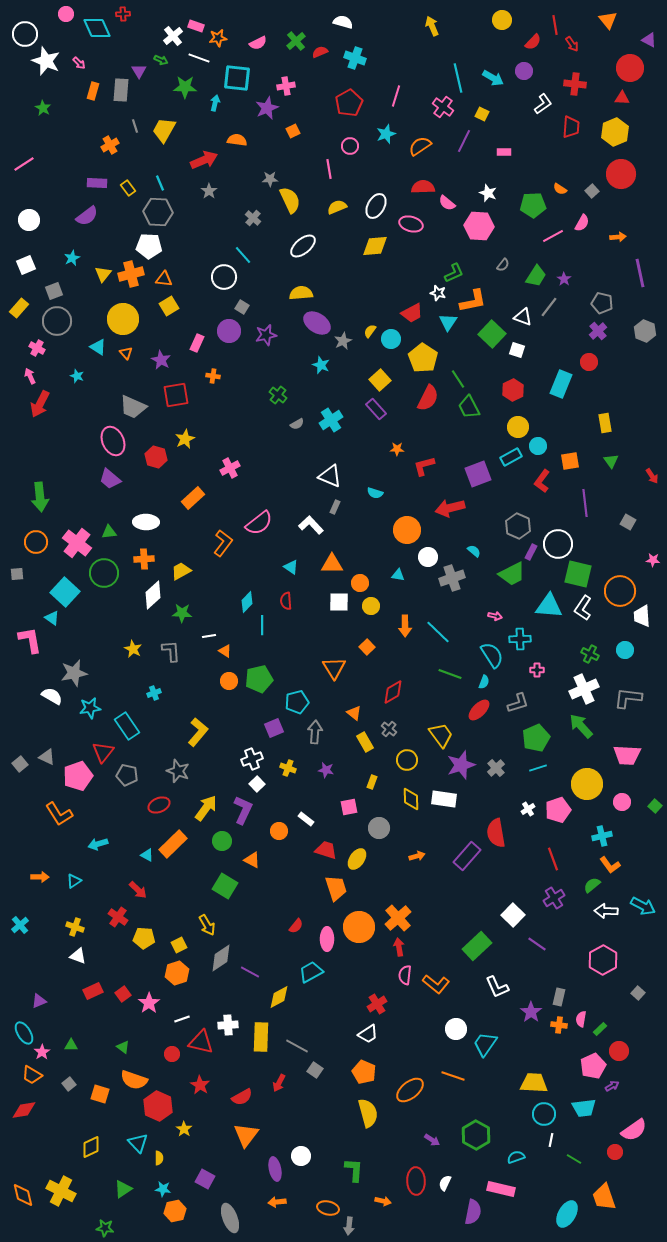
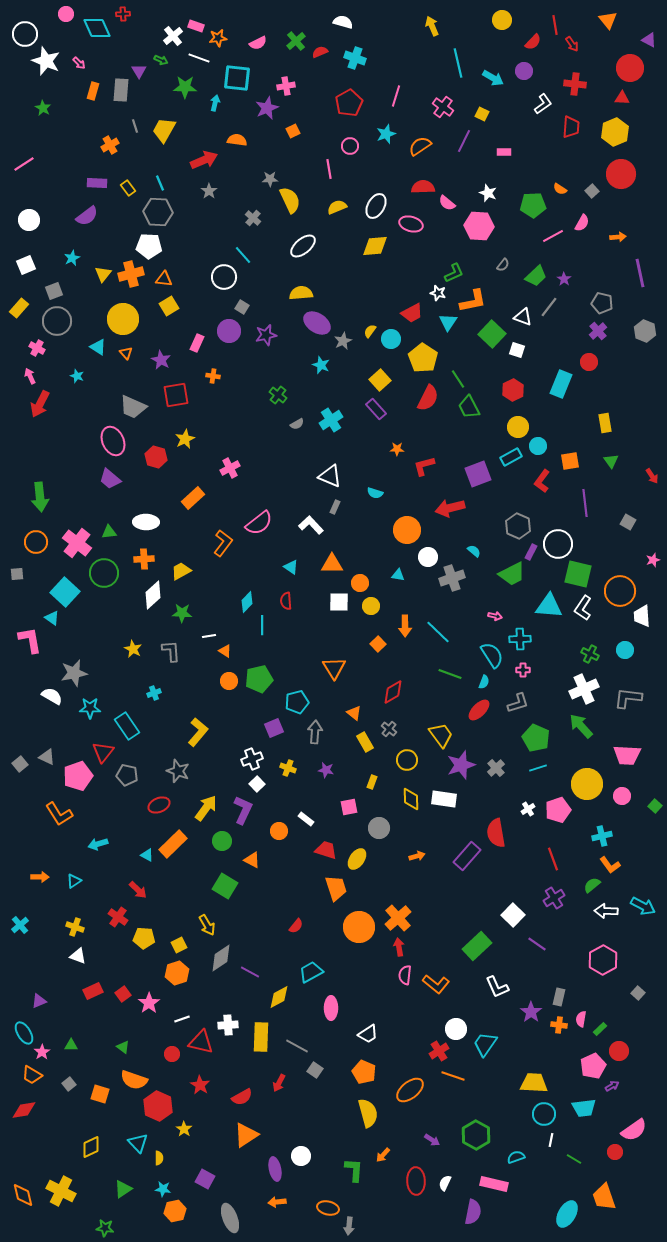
cyan line at (458, 78): moved 15 px up
green trapezoid at (536, 276): rotated 15 degrees clockwise
pink star at (653, 560): rotated 24 degrees counterclockwise
orange square at (367, 647): moved 11 px right, 3 px up
pink cross at (537, 670): moved 14 px left
cyan star at (90, 708): rotated 10 degrees clockwise
green pentagon at (536, 738): rotated 24 degrees counterclockwise
pink circle at (622, 802): moved 6 px up
pink ellipse at (327, 939): moved 4 px right, 69 px down
red cross at (377, 1004): moved 62 px right, 47 px down
orange triangle at (246, 1135): rotated 20 degrees clockwise
pink rectangle at (501, 1189): moved 7 px left, 5 px up
orange arrow at (383, 1201): moved 46 px up; rotated 119 degrees clockwise
